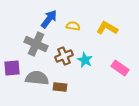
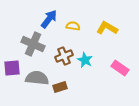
gray cross: moved 3 px left
brown rectangle: rotated 24 degrees counterclockwise
